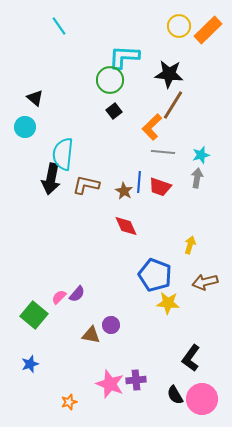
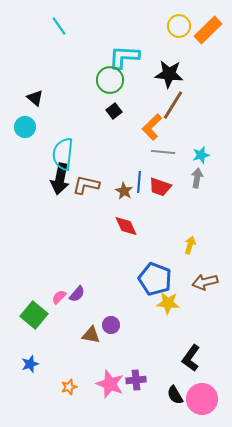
black arrow: moved 9 px right
blue pentagon: moved 4 px down
orange star: moved 15 px up
